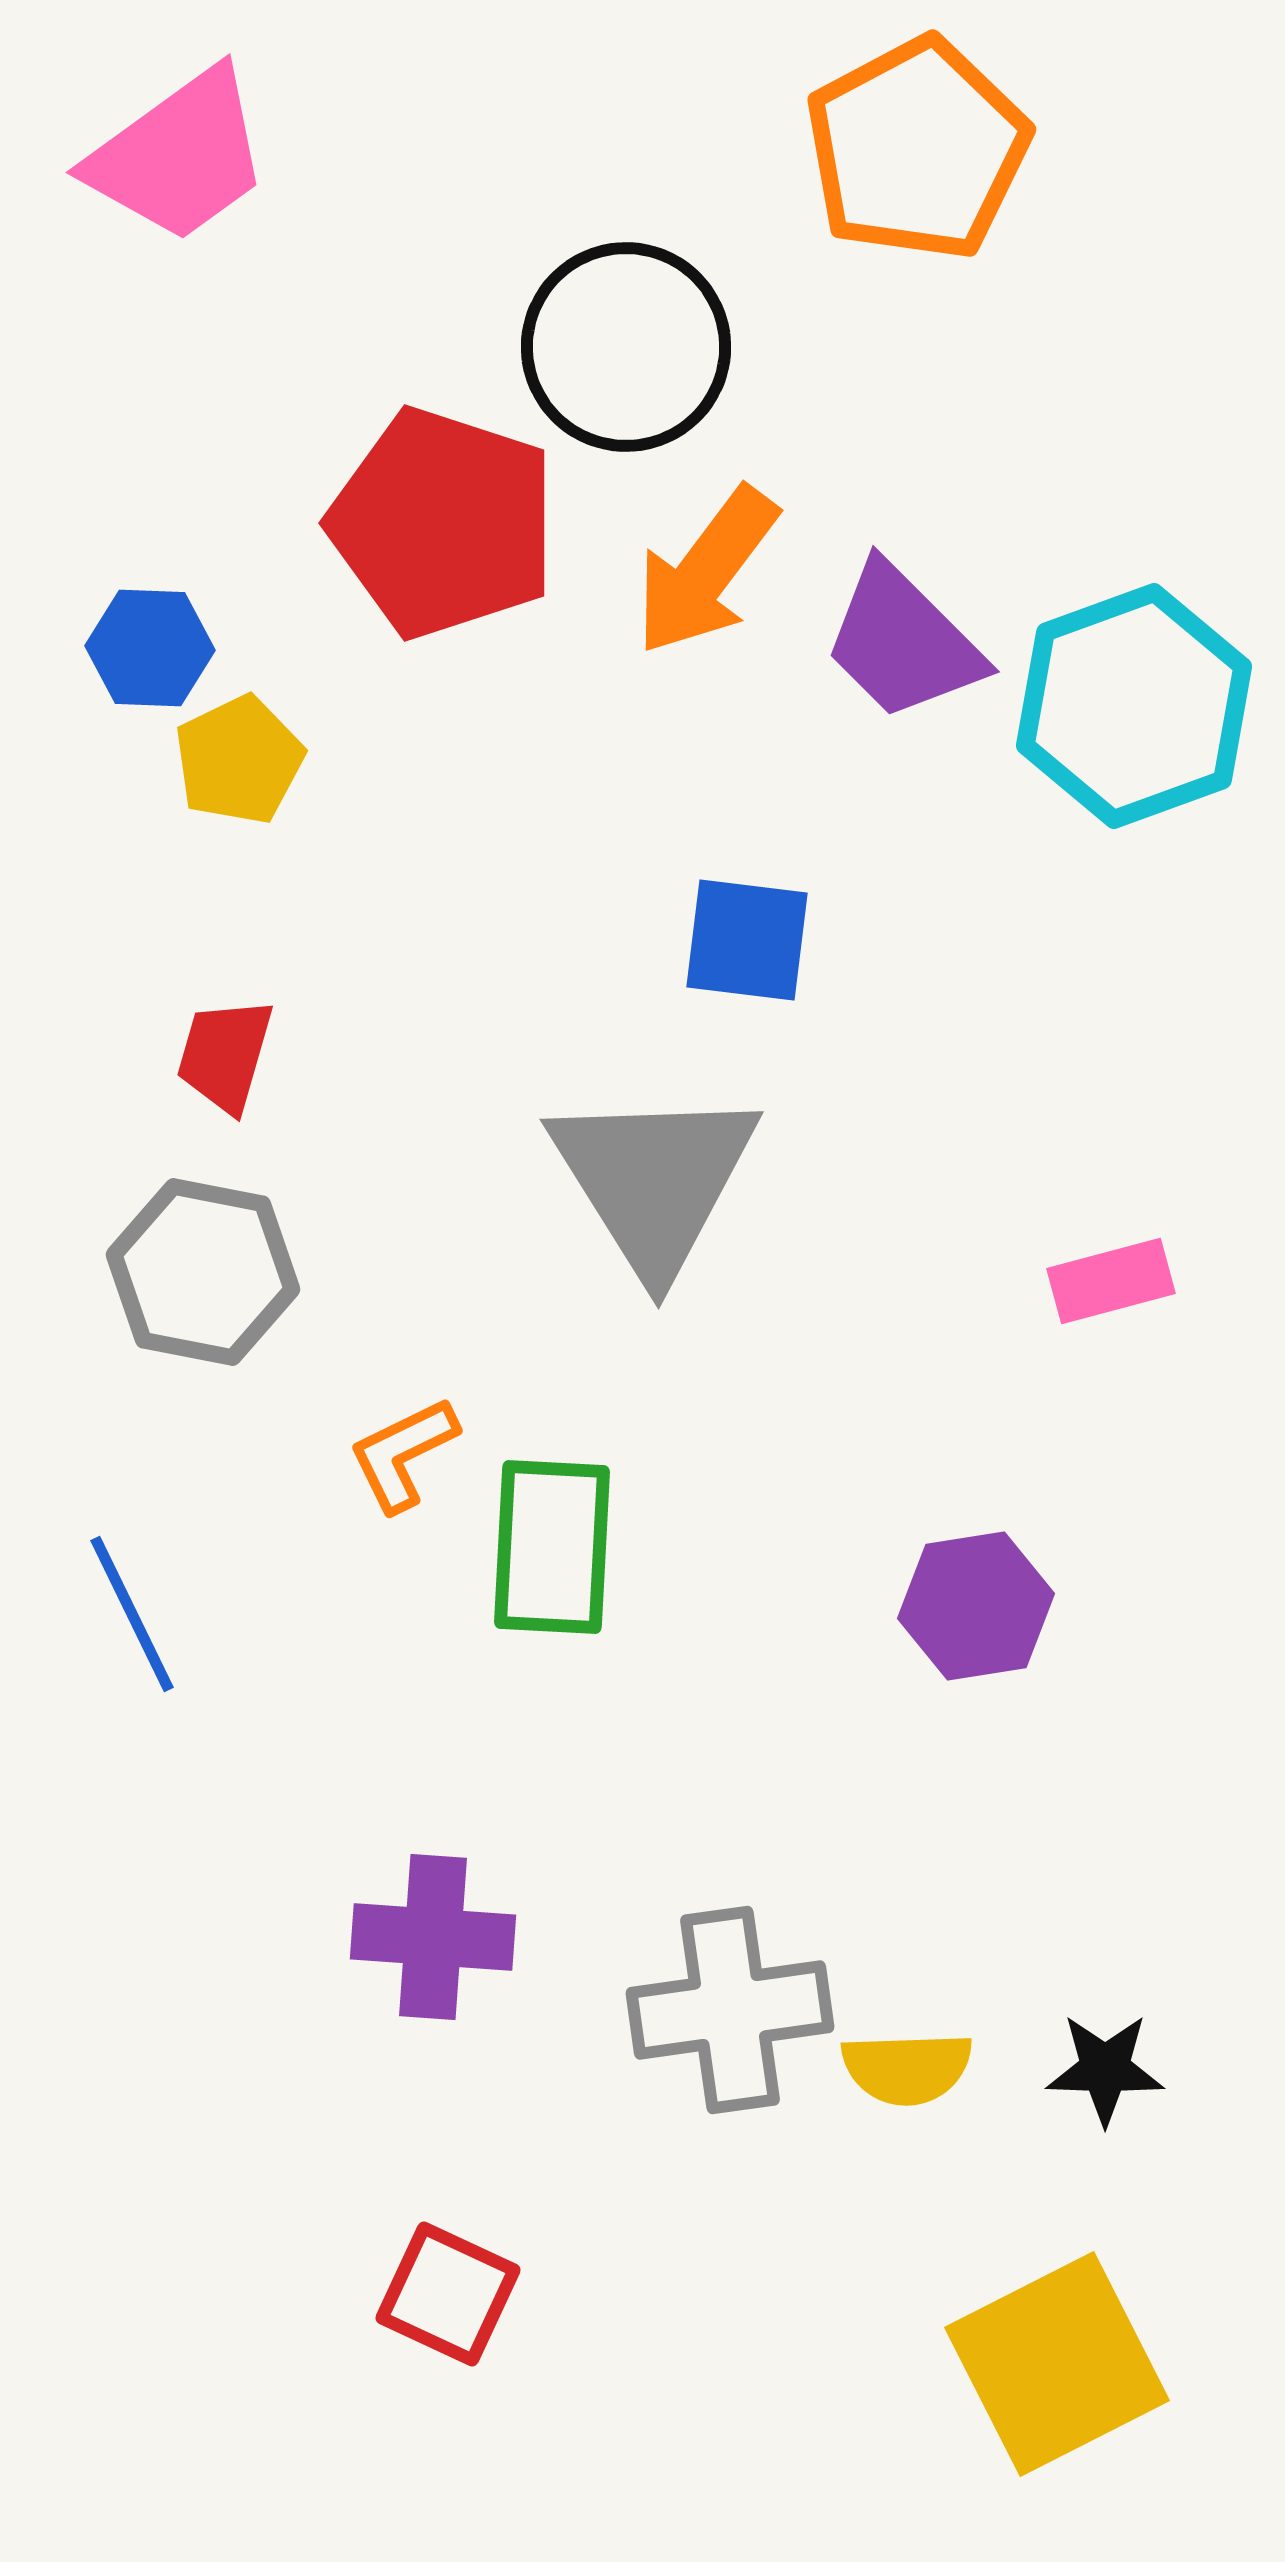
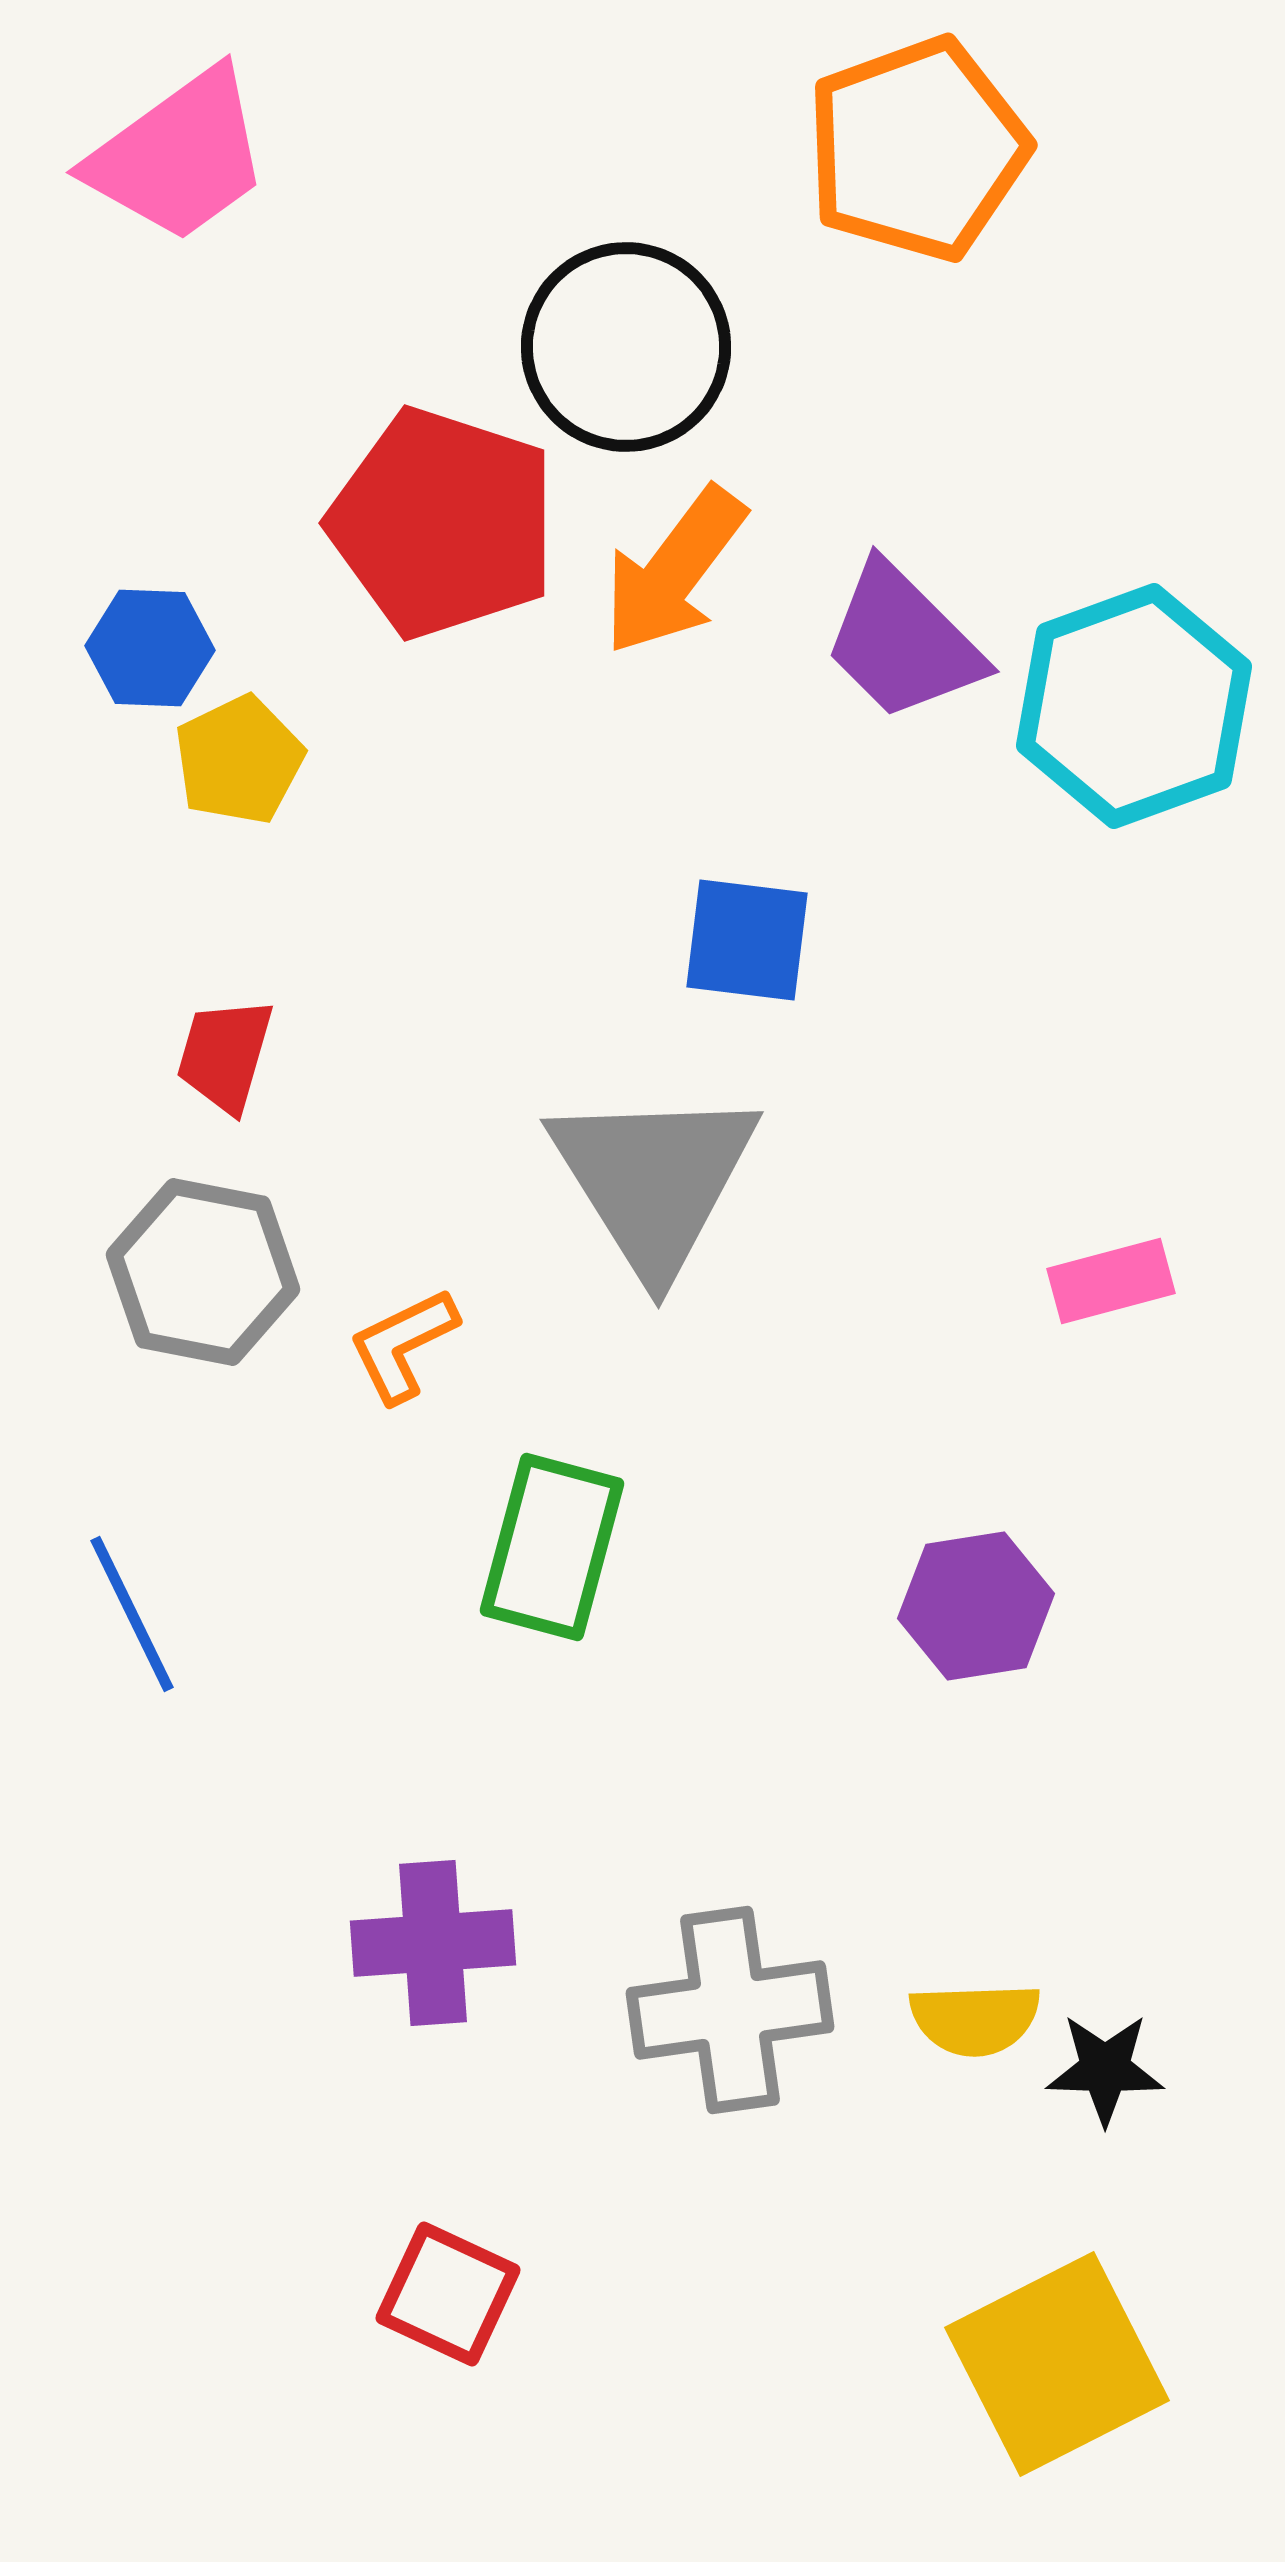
orange pentagon: rotated 8 degrees clockwise
orange arrow: moved 32 px left
orange L-shape: moved 109 px up
green rectangle: rotated 12 degrees clockwise
purple cross: moved 6 px down; rotated 8 degrees counterclockwise
yellow semicircle: moved 68 px right, 49 px up
